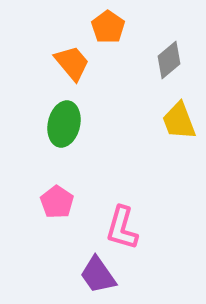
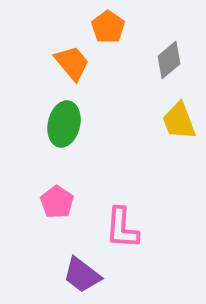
pink L-shape: rotated 12 degrees counterclockwise
purple trapezoid: moved 16 px left; rotated 18 degrees counterclockwise
